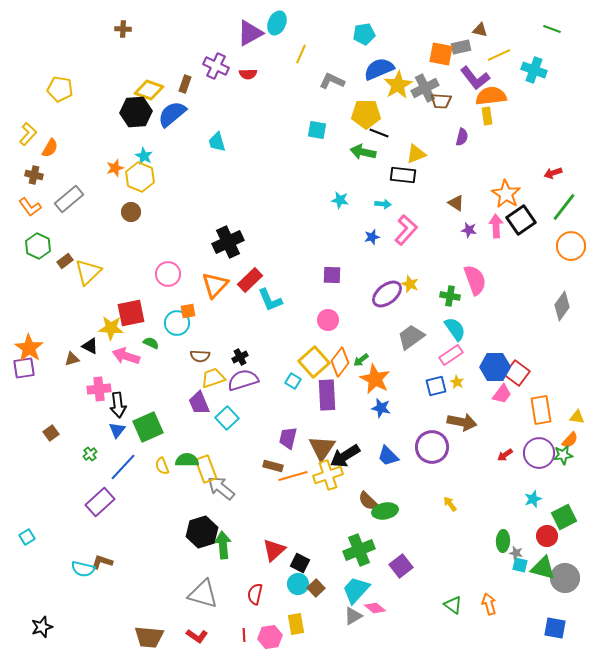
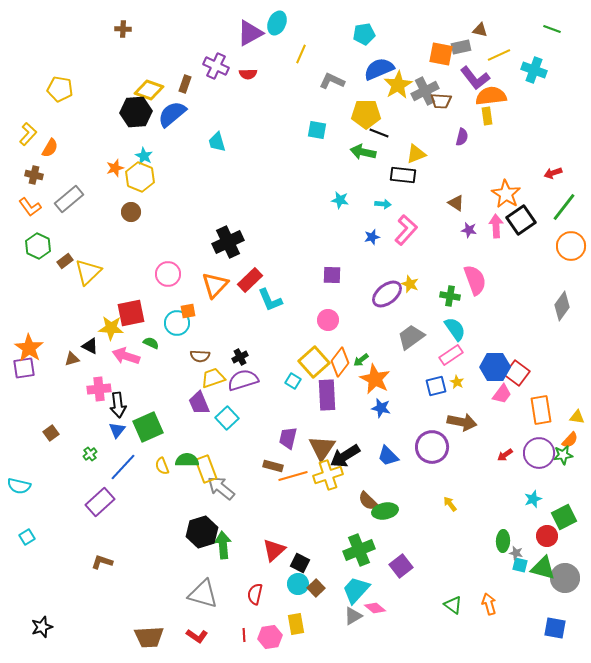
gray cross at (425, 88): moved 3 px down
cyan semicircle at (83, 569): moved 64 px left, 83 px up
brown trapezoid at (149, 637): rotated 8 degrees counterclockwise
